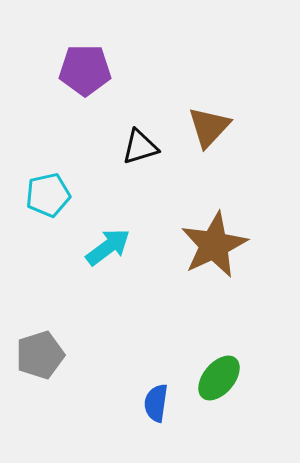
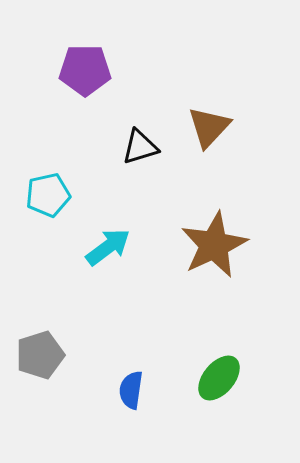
blue semicircle: moved 25 px left, 13 px up
